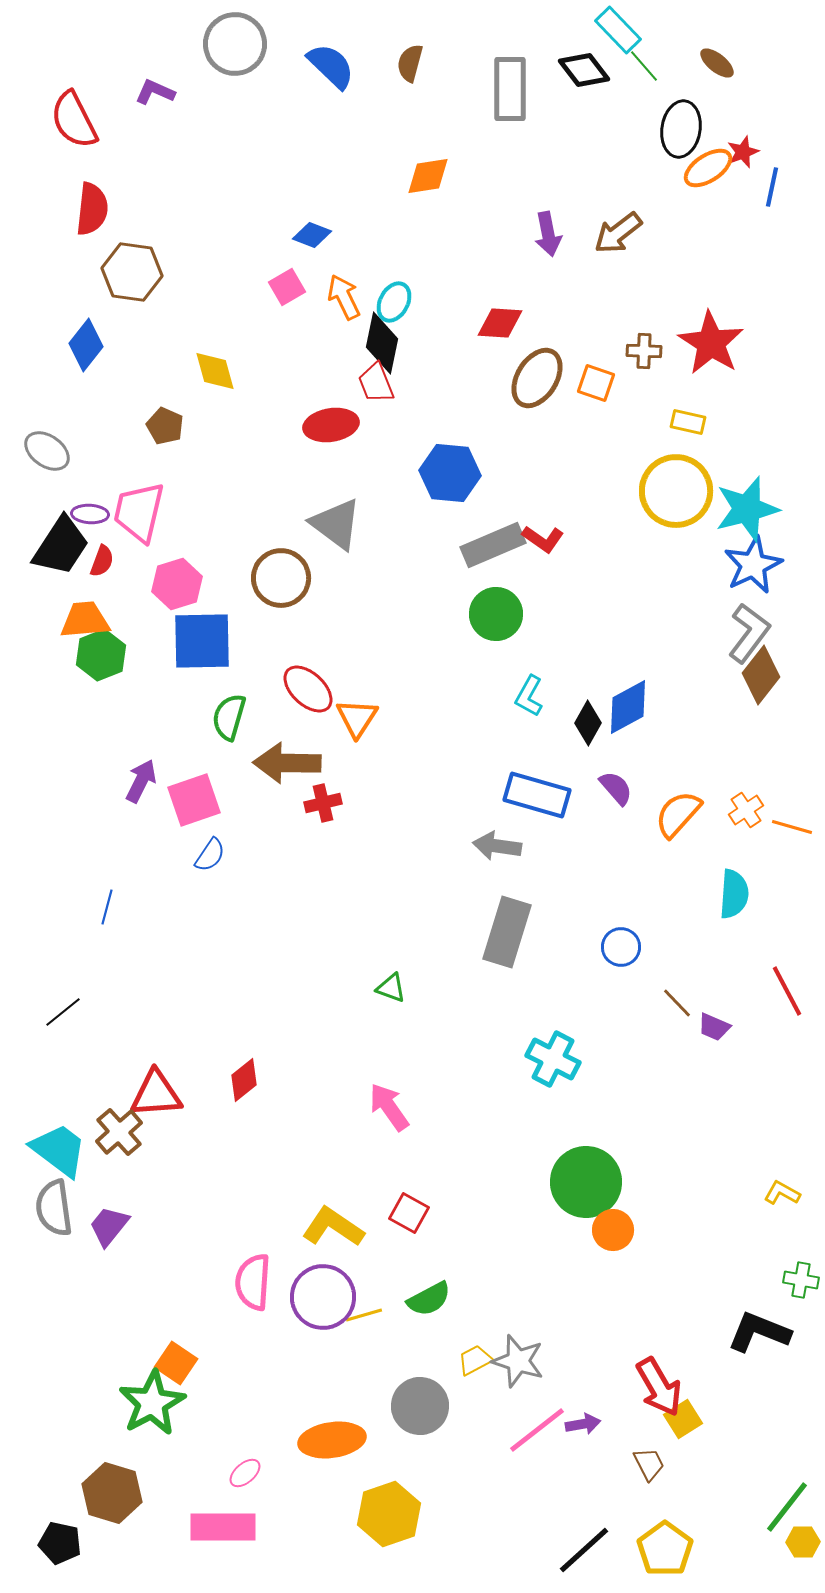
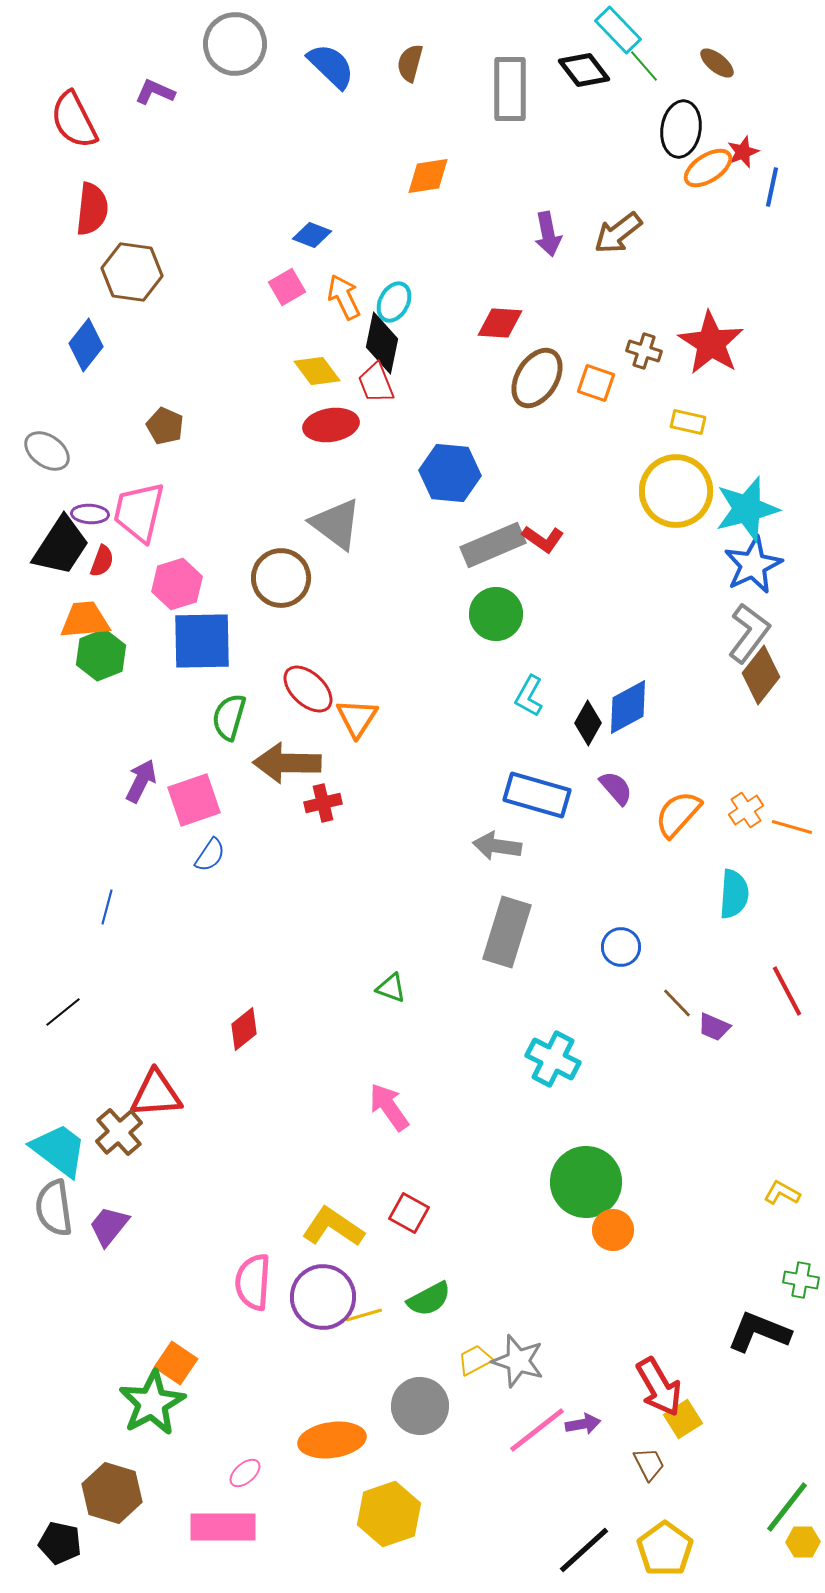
brown cross at (644, 351): rotated 16 degrees clockwise
yellow diamond at (215, 371): moved 102 px right; rotated 21 degrees counterclockwise
red diamond at (244, 1080): moved 51 px up
